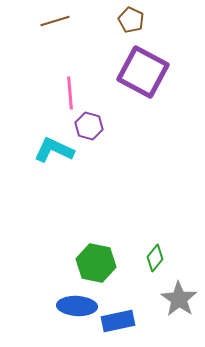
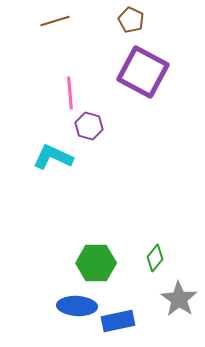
cyan L-shape: moved 1 px left, 7 px down
green hexagon: rotated 12 degrees counterclockwise
